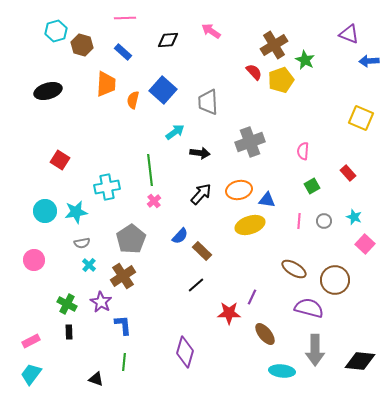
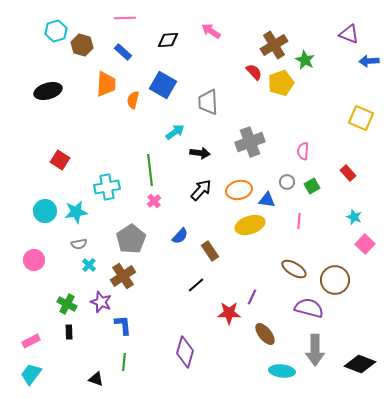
yellow pentagon at (281, 80): moved 3 px down
blue square at (163, 90): moved 5 px up; rotated 12 degrees counterclockwise
black arrow at (201, 194): moved 4 px up
gray circle at (324, 221): moved 37 px left, 39 px up
gray semicircle at (82, 243): moved 3 px left, 1 px down
brown rectangle at (202, 251): moved 8 px right; rotated 12 degrees clockwise
purple star at (101, 302): rotated 10 degrees counterclockwise
black diamond at (360, 361): moved 3 px down; rotated 16 degrees clockwise
